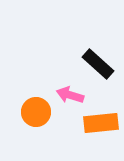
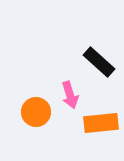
black rectangle: moved 1 px right, 2 px up
pink arrow: rotated 124 degrees counterclockwise
